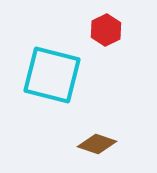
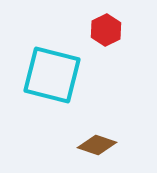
brown diamond: moved 1 px down
